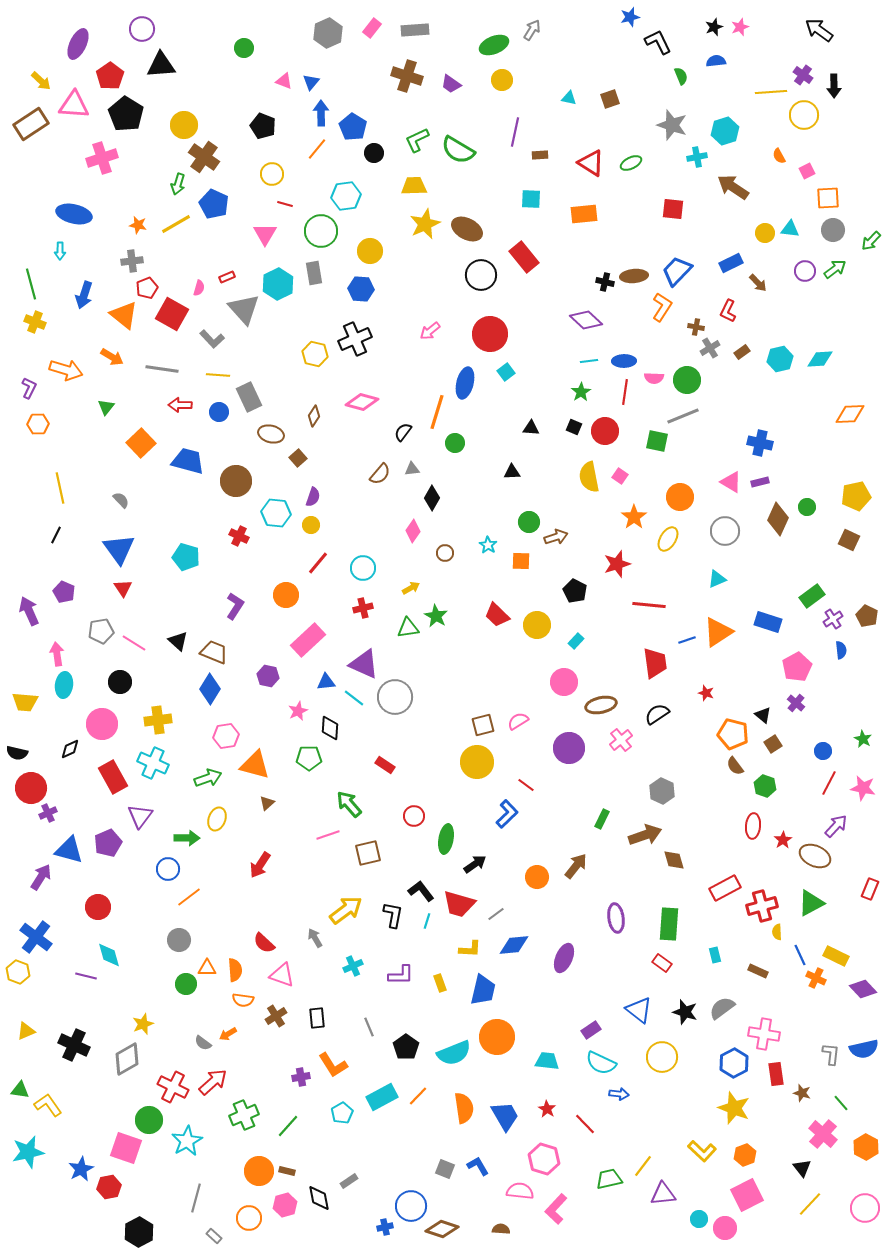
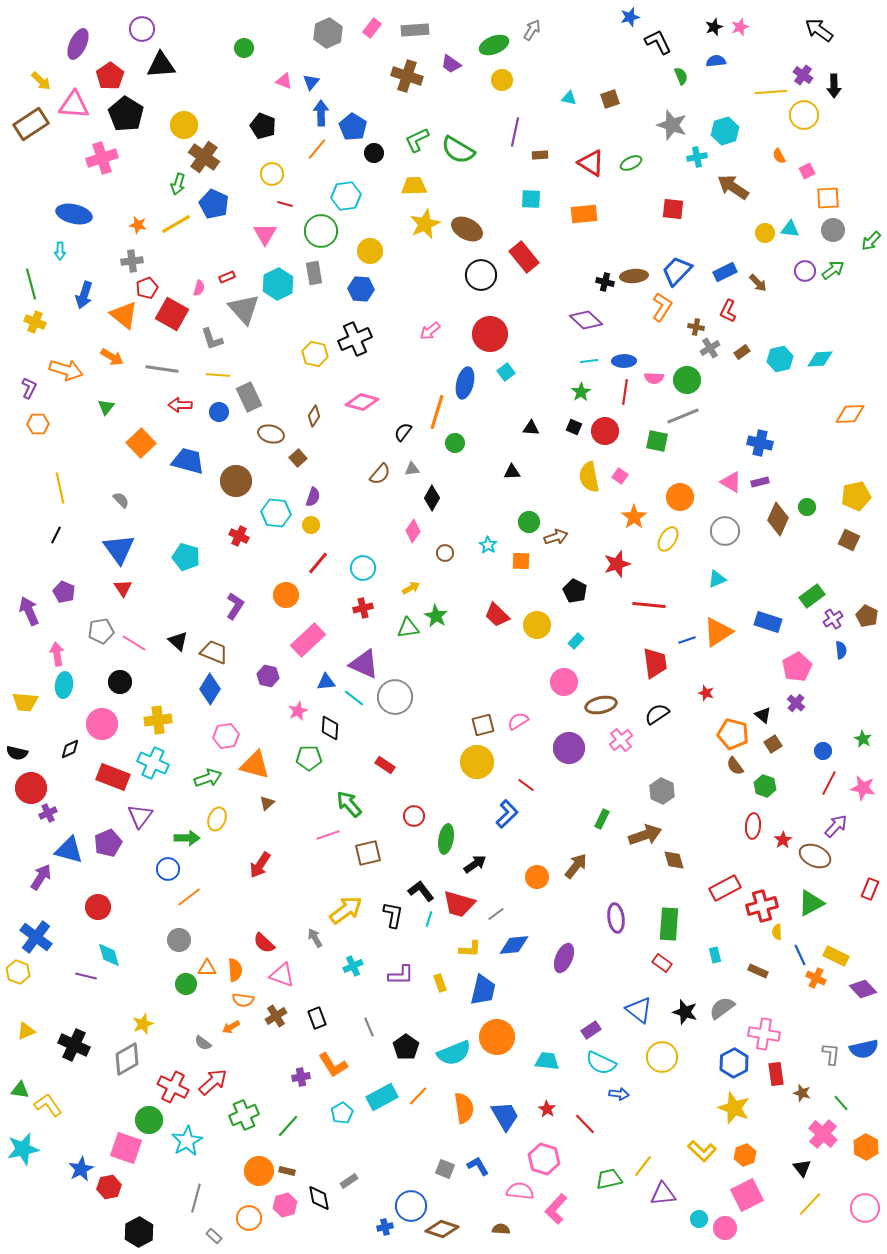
purple trapezoid at (451, 84): moved 20 px up
blue rectangle at (731, 263): moved 6 px left, 9 px down
green arrow at (835, 269): moved 2 px left, 1 px down
gray L-shape at (212, 339): rotated 25 degrees clockwise
red rectangle at (113, 777): rotated 40 degrees counterclockwise
cyan line at (427, 921): moved 2 px right, 2 px up
black rectangle at (317, 1018): rotated 15 degrees counterclockwise
orange arrow at (228, 1034): moved 3 px right, 7 px up
cyan star at (28, 1152): moved 5 px left, 3 px up
